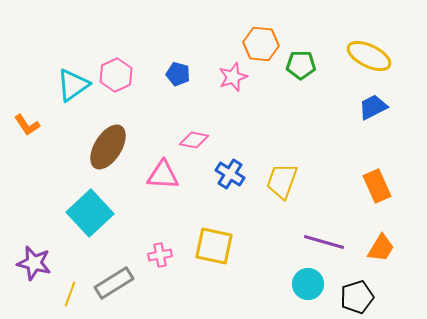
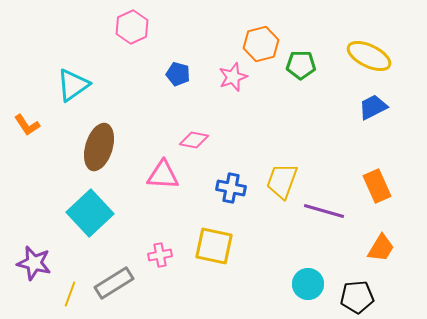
orange hexagon: rotated 20 degrees counterclockwise
pink hexagon: moved 16 px right, 48 px up
brown ellipse: moved 9 px left; rotated 15 degrees counterclockwise
blue cross: moved 1 px right, 14 px down; rotated 20 degrees counterclockwise
purple line: moved 31 px up
black pentagon: rotated 12 degrees clockwise
